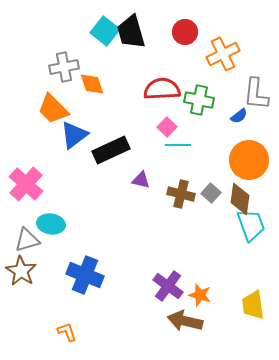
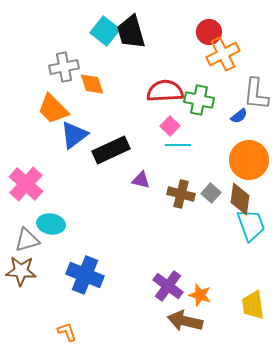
red circle: moved 24 px right
red semicircle: moved 3 px right, 2 px down
pink square: moved 3 px right, 1 px up
brown star: rotated 28 degrees counterclockwise
